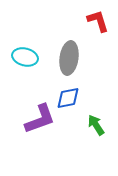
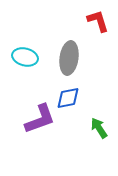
green arrow: moved 3 px right, 3 px down
